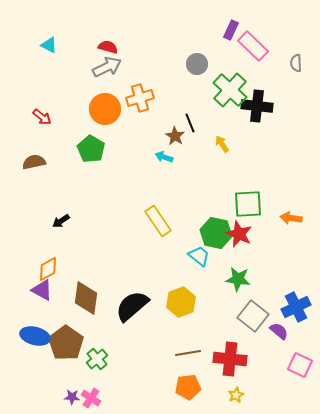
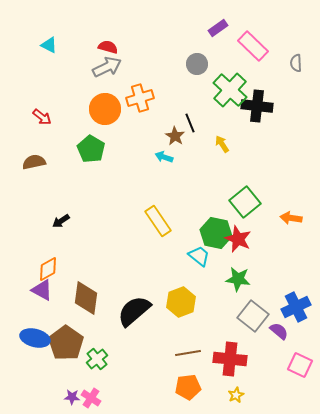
purple rectangle at (231, 30): moved 13 px left, 2 px up; rotated 30 degrees clockwise
green square at (248, 204): moved 3 px left, 2 px up; rotated 36 degrees counterclockwise
red star at (239, 234): moved 1 px left, 5 px down
black semicircle at (132, 306): moved 2 px right, 5 px down
blue ellipse at (35, 336): moved 2 px down
